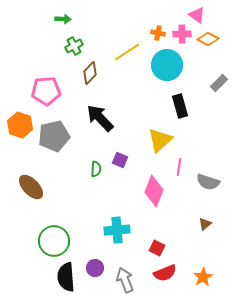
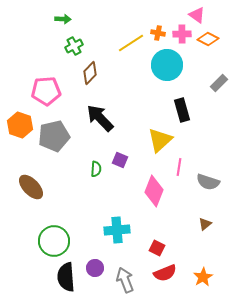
yellow line: moved 4 px right, 9 px up
black rectangle: moved 2 px right, 4 px down
